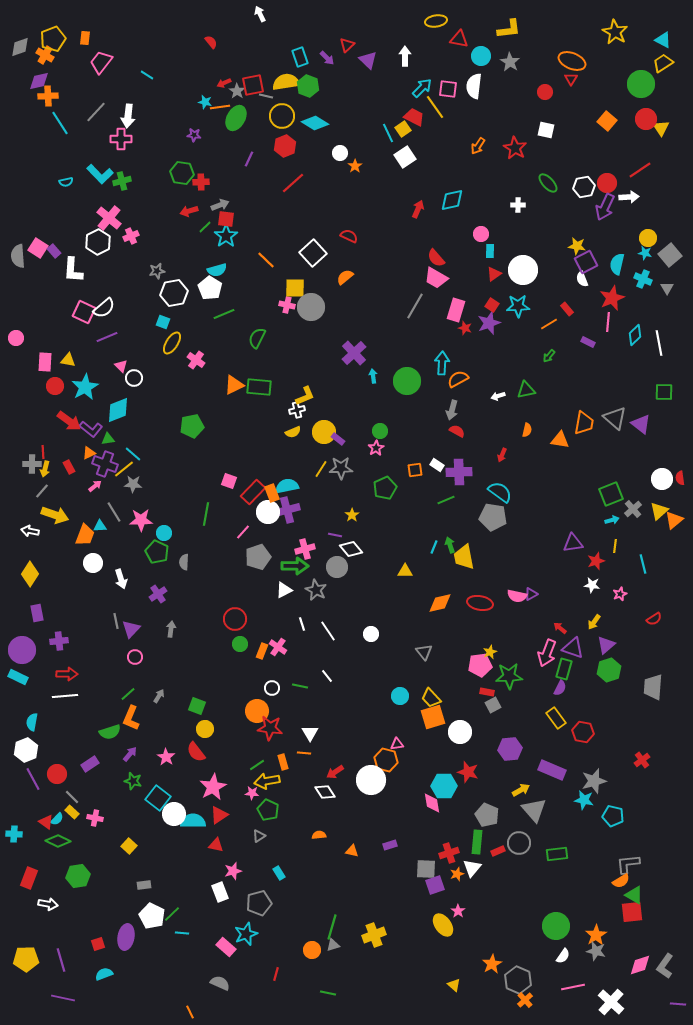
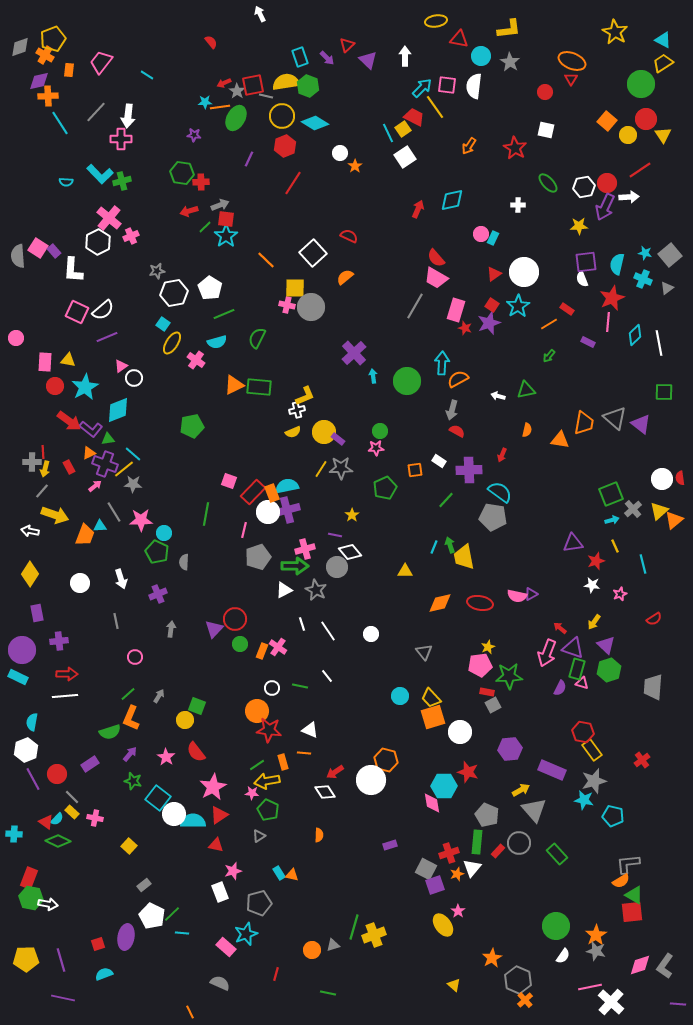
orange rectangle at (85, 38): moved 16 px left, 32 px down
pink square at (448, 89): moved 1 px left, 4 px up
cyan star at (205, 102): rotated 16 degrees counterclockwise
yellow triangle at (661, 128): moved 2 px right, 7 px down
orange arrow at (478, 146): moved 9 px left
cyan semicircle at (66, 182): rotated 16 degrees clockwise
red line at (293, 183): rotated 15 degrees counterclockwise
yellow circle at (648, 238): moved 20 px left, 103 px up
yellow star at (577, 246): moved 2 px right, 20 px up; rotated 12 degrees counterclockwise
cyan rectangle at (490, 251): moved 3 px right, 13 px up; rotated 24 degrees clockwise
purple square at (586, 262): rotated 20 degrees clockwise
cyan semicircle at (217, 270): moved 72 px down
white circle at (523, 270): moved 1 px right, 2 px down
gray triangle at (667, 288): rotated 24 degrees clockwise
cyan star at (518, 306): rotated 30 degrees counterclockwise
white semicircle at (104, 308): moved 1 px left, 2 px down
red rectangle at (567, 309): rotated 16 degrees counterclockwise
pink square at (84, 312): moved 7 px left
cyan square at (163, 322): moved 2 px down; rotated 16 degrees clockwise
pink triangle at (121, 366): rotated 40 degrees clockwise
white arrow at (498, 396): rotated 32 degrees clockwise
pink star at (376, 448): rotated 28 degrees clockwise
gray cross at (32, 464): moved 2 px up
white rectangle at (437, 465): moved 2 px right, 4 px up
purple cross at (459, 472): moved 10 px right, 2 px up
green line at (446, 500): rotated 24 degrees counterclockwise
pink line at (243, 532): moved 1 px right, 2 px up; rotated 28 degrees counterclockwise
yellow line at (615, 546): rotated 32 degrees counterclockwise
white diamond at (351, 549): moved 1 px left, 3 px down
white circle at (93, 563): moved 13 px left, 20 px down
purple cross at (158, 594): rotated 12 degrees clockwise
purple triangle at (131, 629): moved 83 px right
purple triangle at (606, 645): rotated 36 degrees counterclockwise
yellow star at (490, 652): moved 2 px left, 5 px up
green rectangle at (564, 669): moved 13 px right
yellow rectangle at (556, 718): moved 36 px right, 32 px down
red star at (270, 728): moved 1 px left, 2 px down
yellow circle at (205, 729): moved 20 px left, 9 px up
white triangle at (310, 733): moved 3 px up; rotated 36 degrees counterclockwise
pink triangle at (397, 744): moved 185 px right, 61 px up; rotated 24 degrees clockwise
orange semicircle at (319, 835): rotated 96 degrees clockwise
orange triangle at (352, 851): moved 60 px left, 24 px down
red rectangle at (498, 851): rotated 24 degrees counterclockwise
green rectangle at (557, 854): rotated 55 degrees clockwise
gray square at (426, 869): rotated 25 degrees clockwise
green hexagon at (78, 876): moved 47 px left, 22 px down; rotated 20 degrees clockwise
gray rectangle at (144, 885): rotated 32 degrees counterclockwise
green line at (332, 927): moved 22 px right
orange star at (492, 964): moved 6 px up
pink line at (573, 987): moved 17 px right
